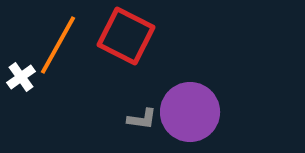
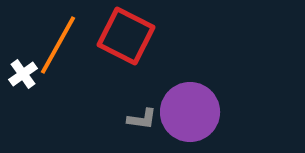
white cross: moved 2 px right, 3 px up
